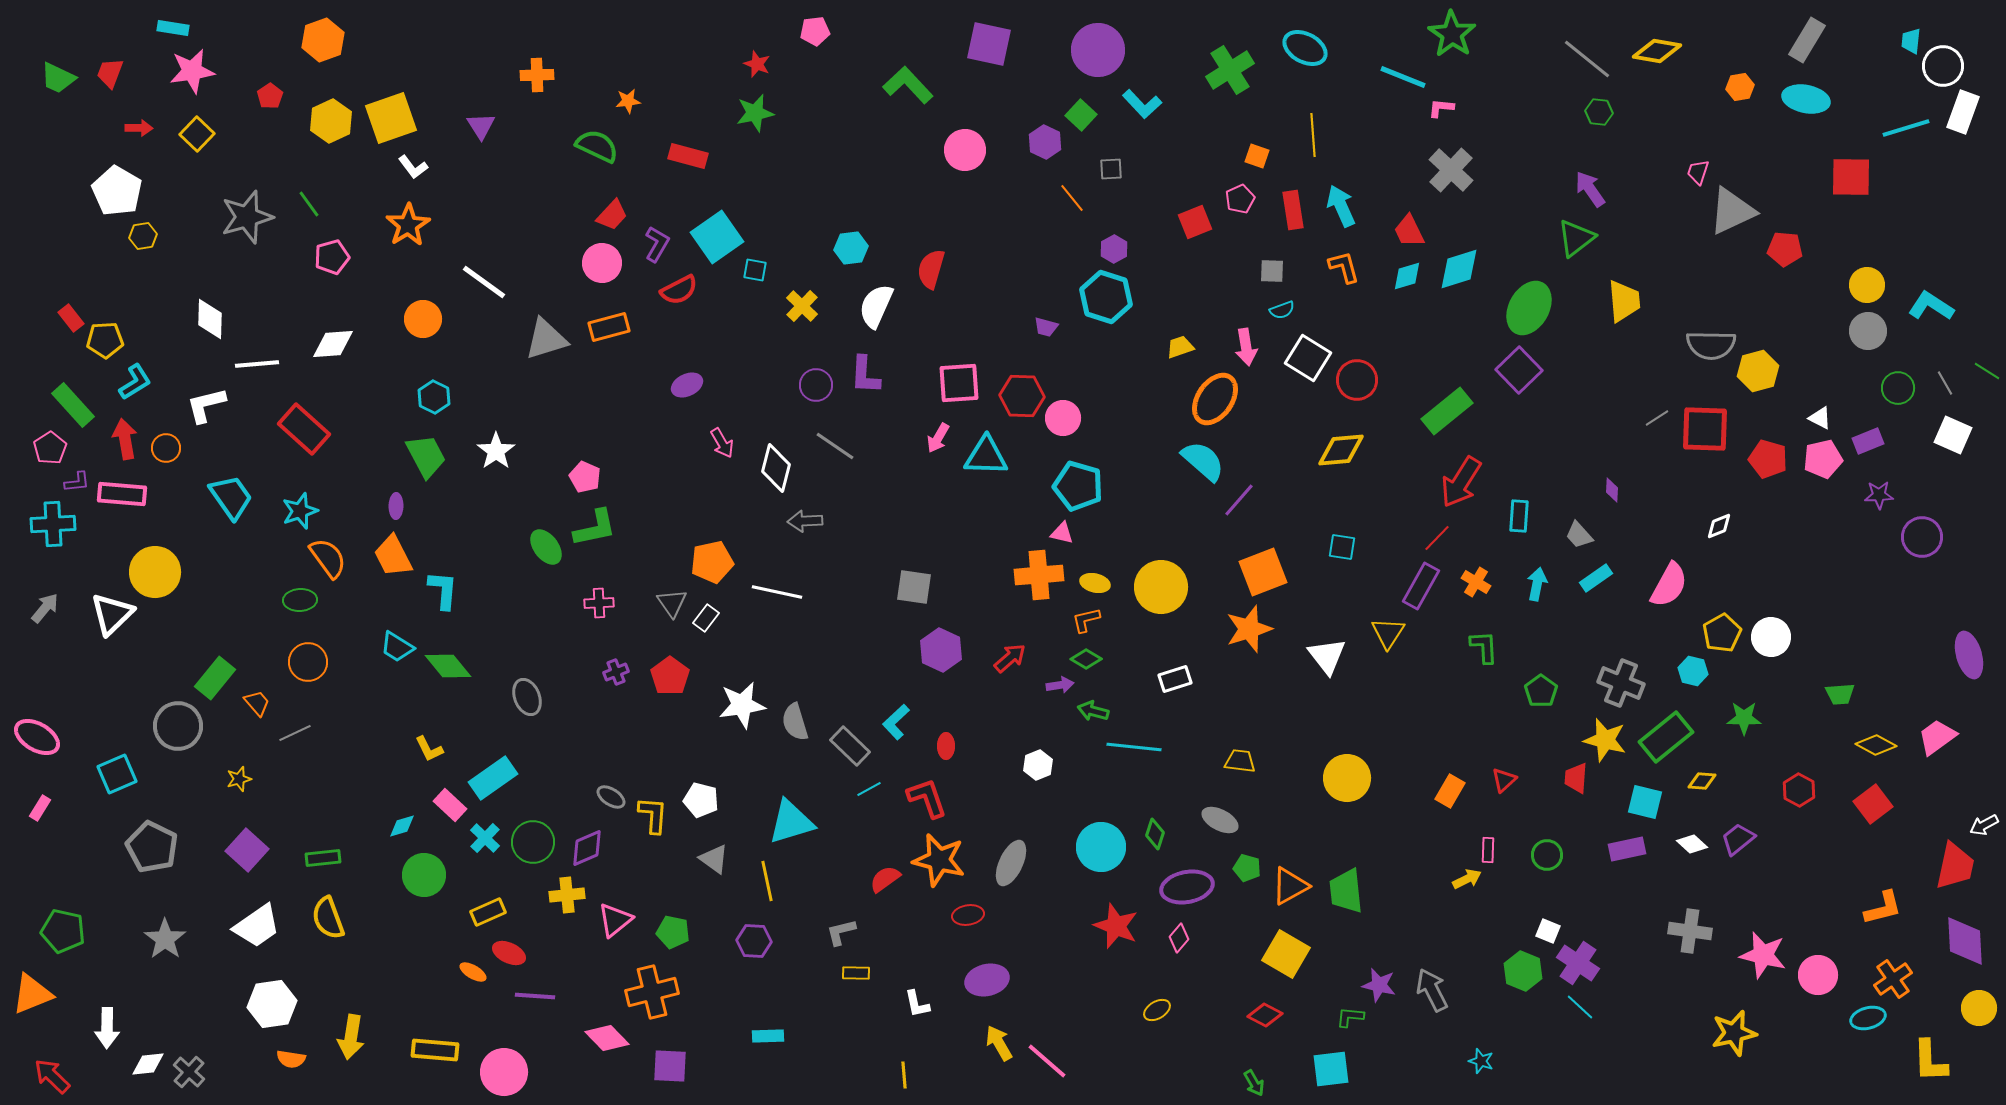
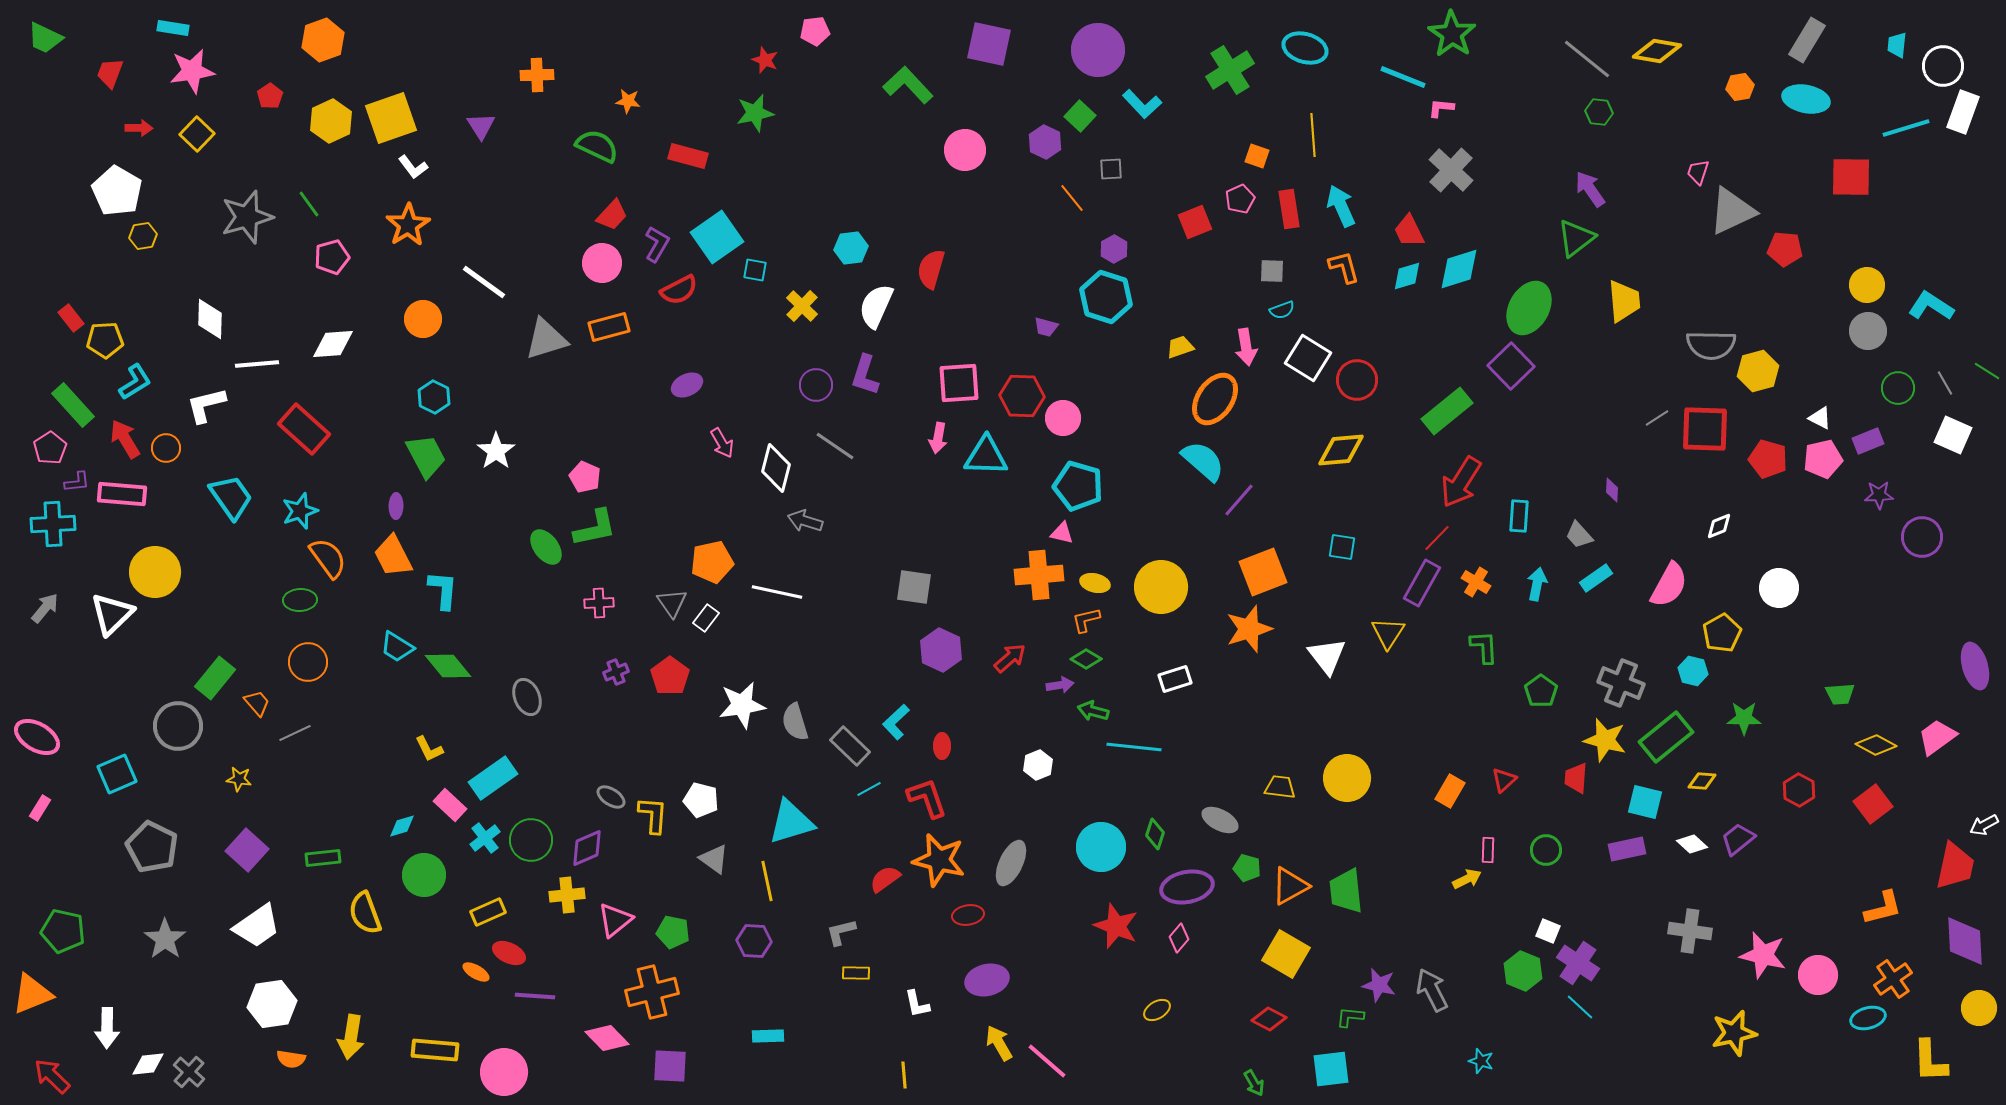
cyan trapezoid at (1911, 41): moved 14 px left, 4 px down
cyan ellipse at (1305, 48): rotated 12 degrees counterclockwise
red star at (757, 64): moved 8 px right, 4 px up
green trapezoid at (58, 78): moved 13 px left, 40 px up
orange star at (628, 101): rotated 15 degrees clockwise
green square at (1081, 115): moved 1 px left, 1 px down
red rectangle at (1293, 210): moved 4 px left, 1 px up
purple square at (1519, 370): moved 8 px left, 4 px up
purple L-shape at (865, 375): rotated 15 degrees clockwise
pink arrow at (938, 438): rotated 20 degrees counterclockwise
red arrow at (125, 439): rotated 21 degrees counterclockwise
gray arrow at (805, 521): rotated 20 degrees clockwise
purple rectangle at (1421, 586): moved 1 px right, 3 px up
white circle at (1771, 637): moved 8 px right, 49 px up
purple ellipse at (1969, 655): moved 6 px right, 11 px down
red ellipse at (946, 746): moved 4 px left
yellow trapezoid at (1240, 761): moved 40 px right, 26 px down
yellow star at (239, 779): rotated 25 degrees clockwise
cyan cross at (485, 838): rotated 8 degrees clockwise
green circle at (533, 842): moved 2 px left, 2 px up
green circle at (1547, 855): moved 1 px left, 5 px up
yellow semicircle at (328, 918): moved 37 px right, 5 px up
orange ellipse at (473, 972): moved 3 px right
red diamond at (1265, 1015): moved 4 px right, 4 px down
